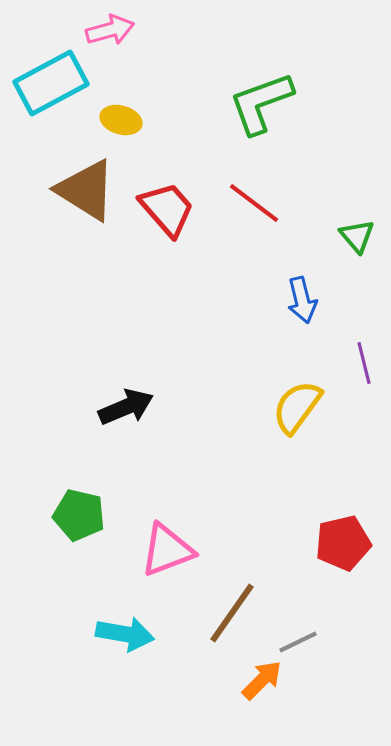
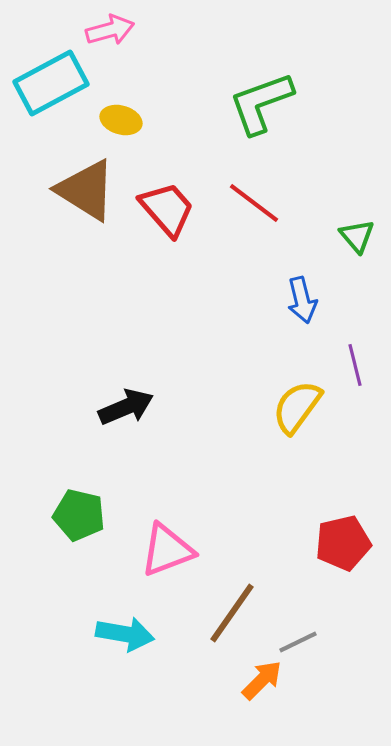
purple line: moved 9 px left, 2 px down
